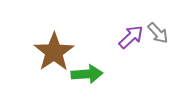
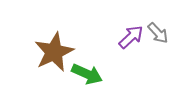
brown star: rotated 9 degrees clockwise
green arrow: rotated 28 degrees clockwise
